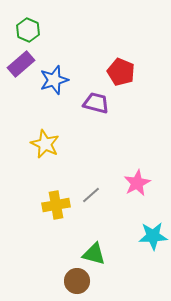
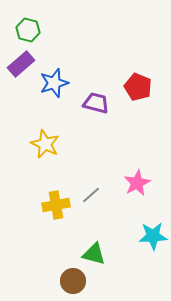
green hexagon: rotated 10 degrees counterclockwise
red pentagon: moved 17 px right, 15 px down
blue star: moved 3 px down
brown circle: moved 4 px left
